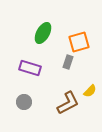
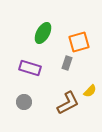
gray rectangle: moved 1 px left, 1 px down
